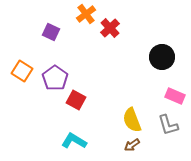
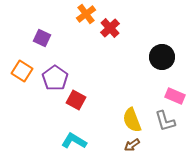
purple square: moved 9 px left, 6 px down
gray L-shape: moved 3 px left, 4 px up
